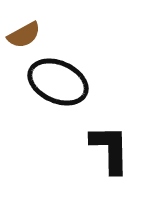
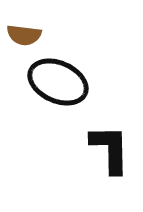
brown semicircle: rotated 36 degrees clockwise
